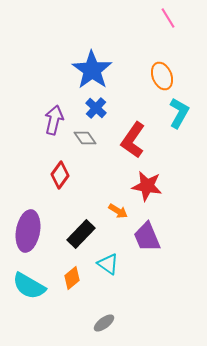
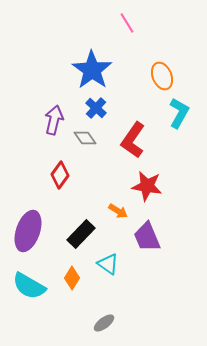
pink line: moved 41 px left, 5 px down
purple ellipse: rotated 9 degrees clockwise
orange diamond: rotated 20 degrees counterclockwise
